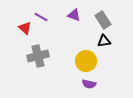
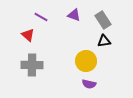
red triangle: moved 3 px right, 7 px down
gray cross: moved 6 px left, 9 px down; rotated 15 degrees clockwise
